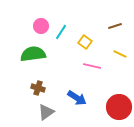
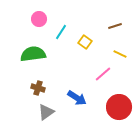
pink circle: moved 2 px left, 7 px up
pink line: moved 11 px right, 8 px down; rotated 54 degrees counterclockwise
